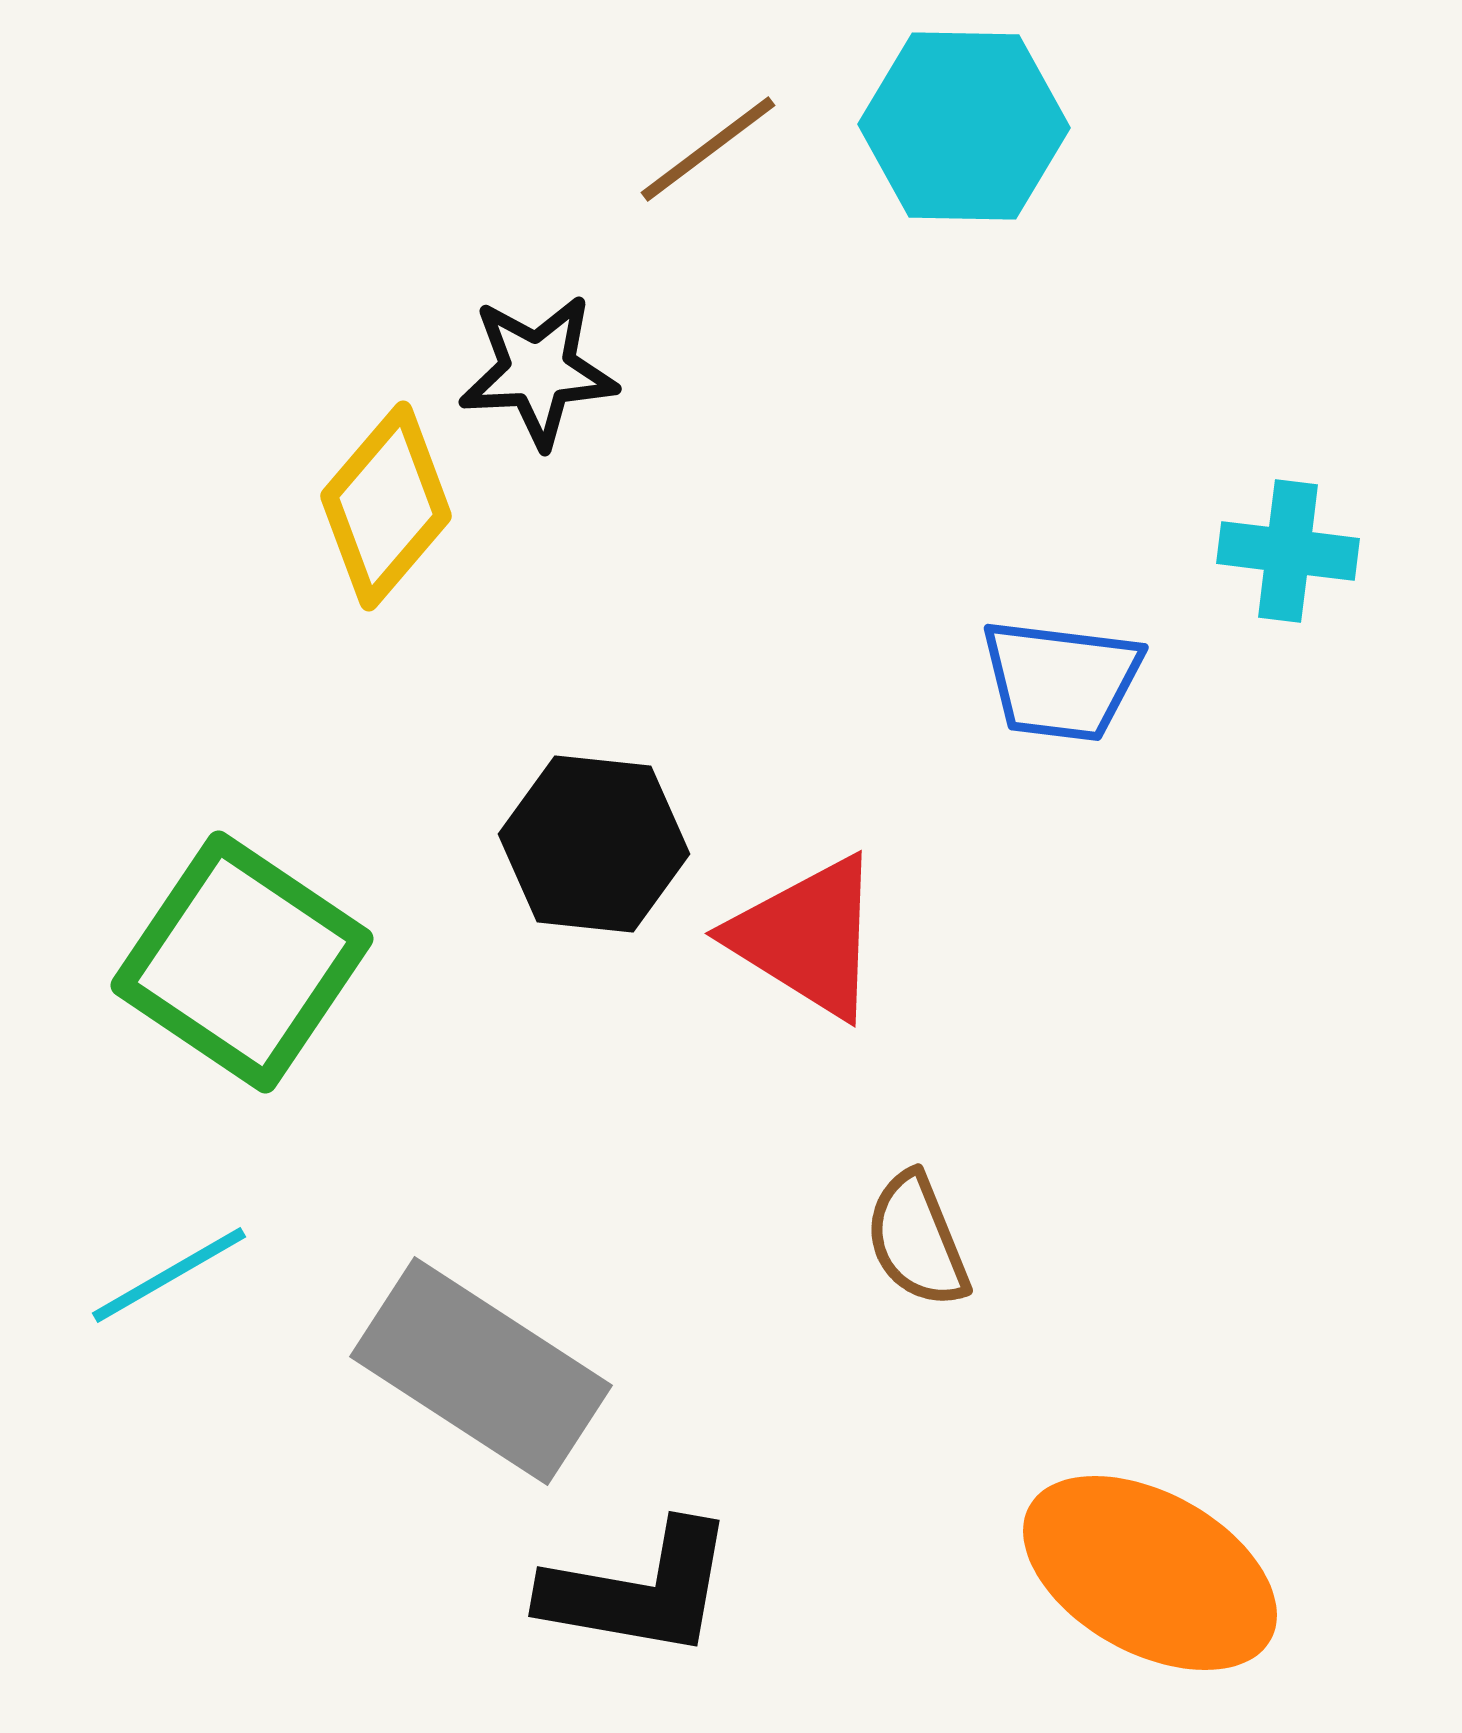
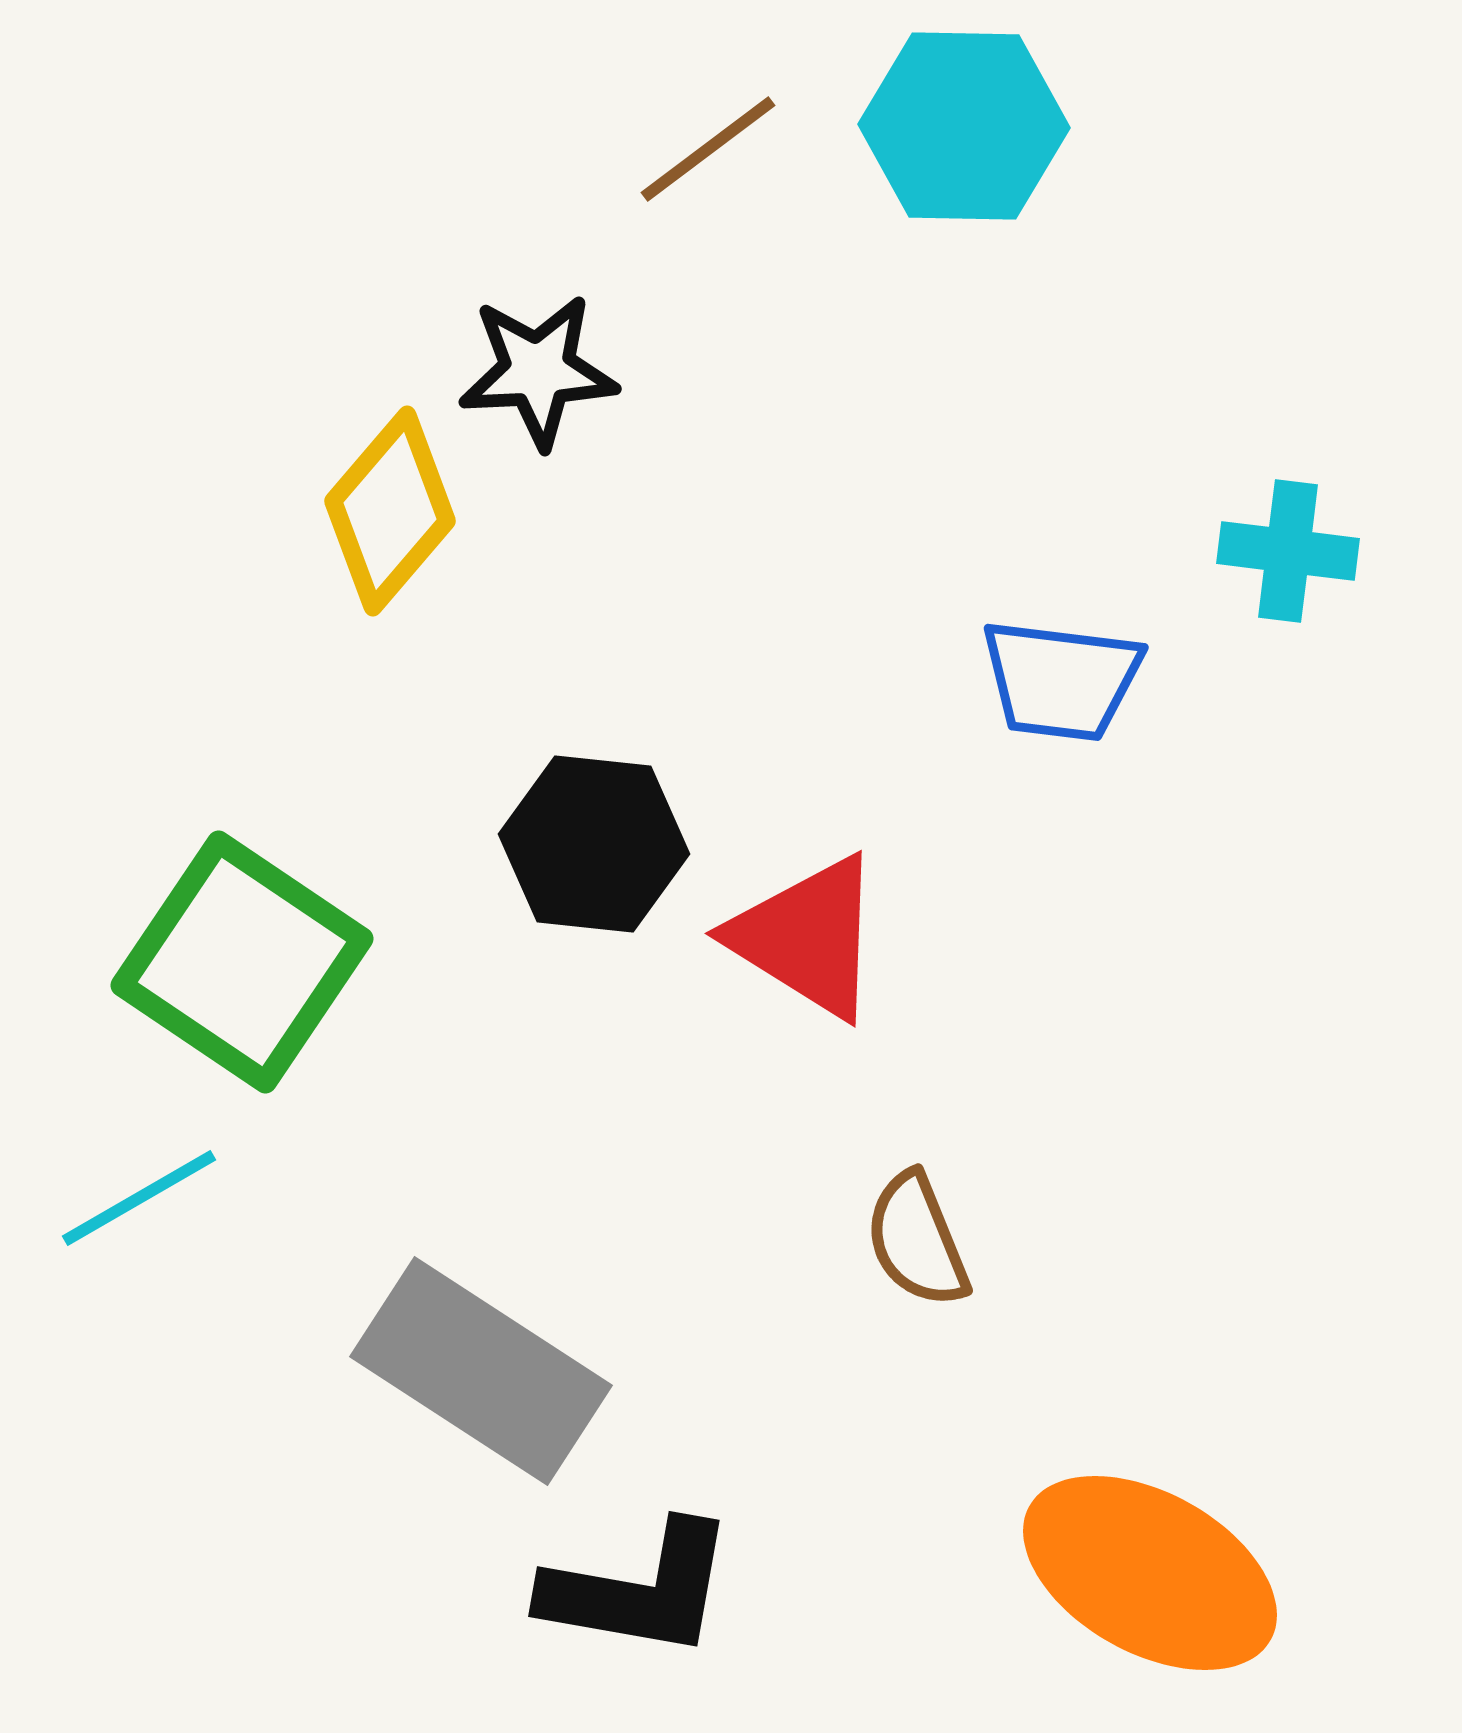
yellow diamond: moved 4 px right, 5 px down
cyan line: moved 30 px left, 77 px up
